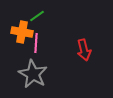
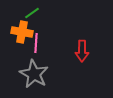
green line: moved 5 px left, 3 px up
red arrow: moved 2 px left, 1 px down; rotated 15 degrees clockwise
gray star: moved 1 px right
